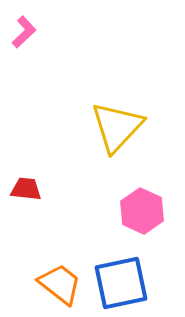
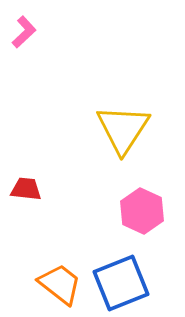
yellow triangle: moved 6 px right, 2 px down; rotated 10 degrees counterclockwise
blue square: rotated 10 degrees counterclockwise
